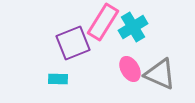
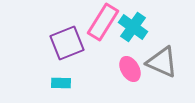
cyan cross: rotated 24 degrees counterclockwise
purple square: moved 6 px left
gray triangle: moved 2 px right, 12 px up
cyan rectangle: moved 3 px right, 4 px down
